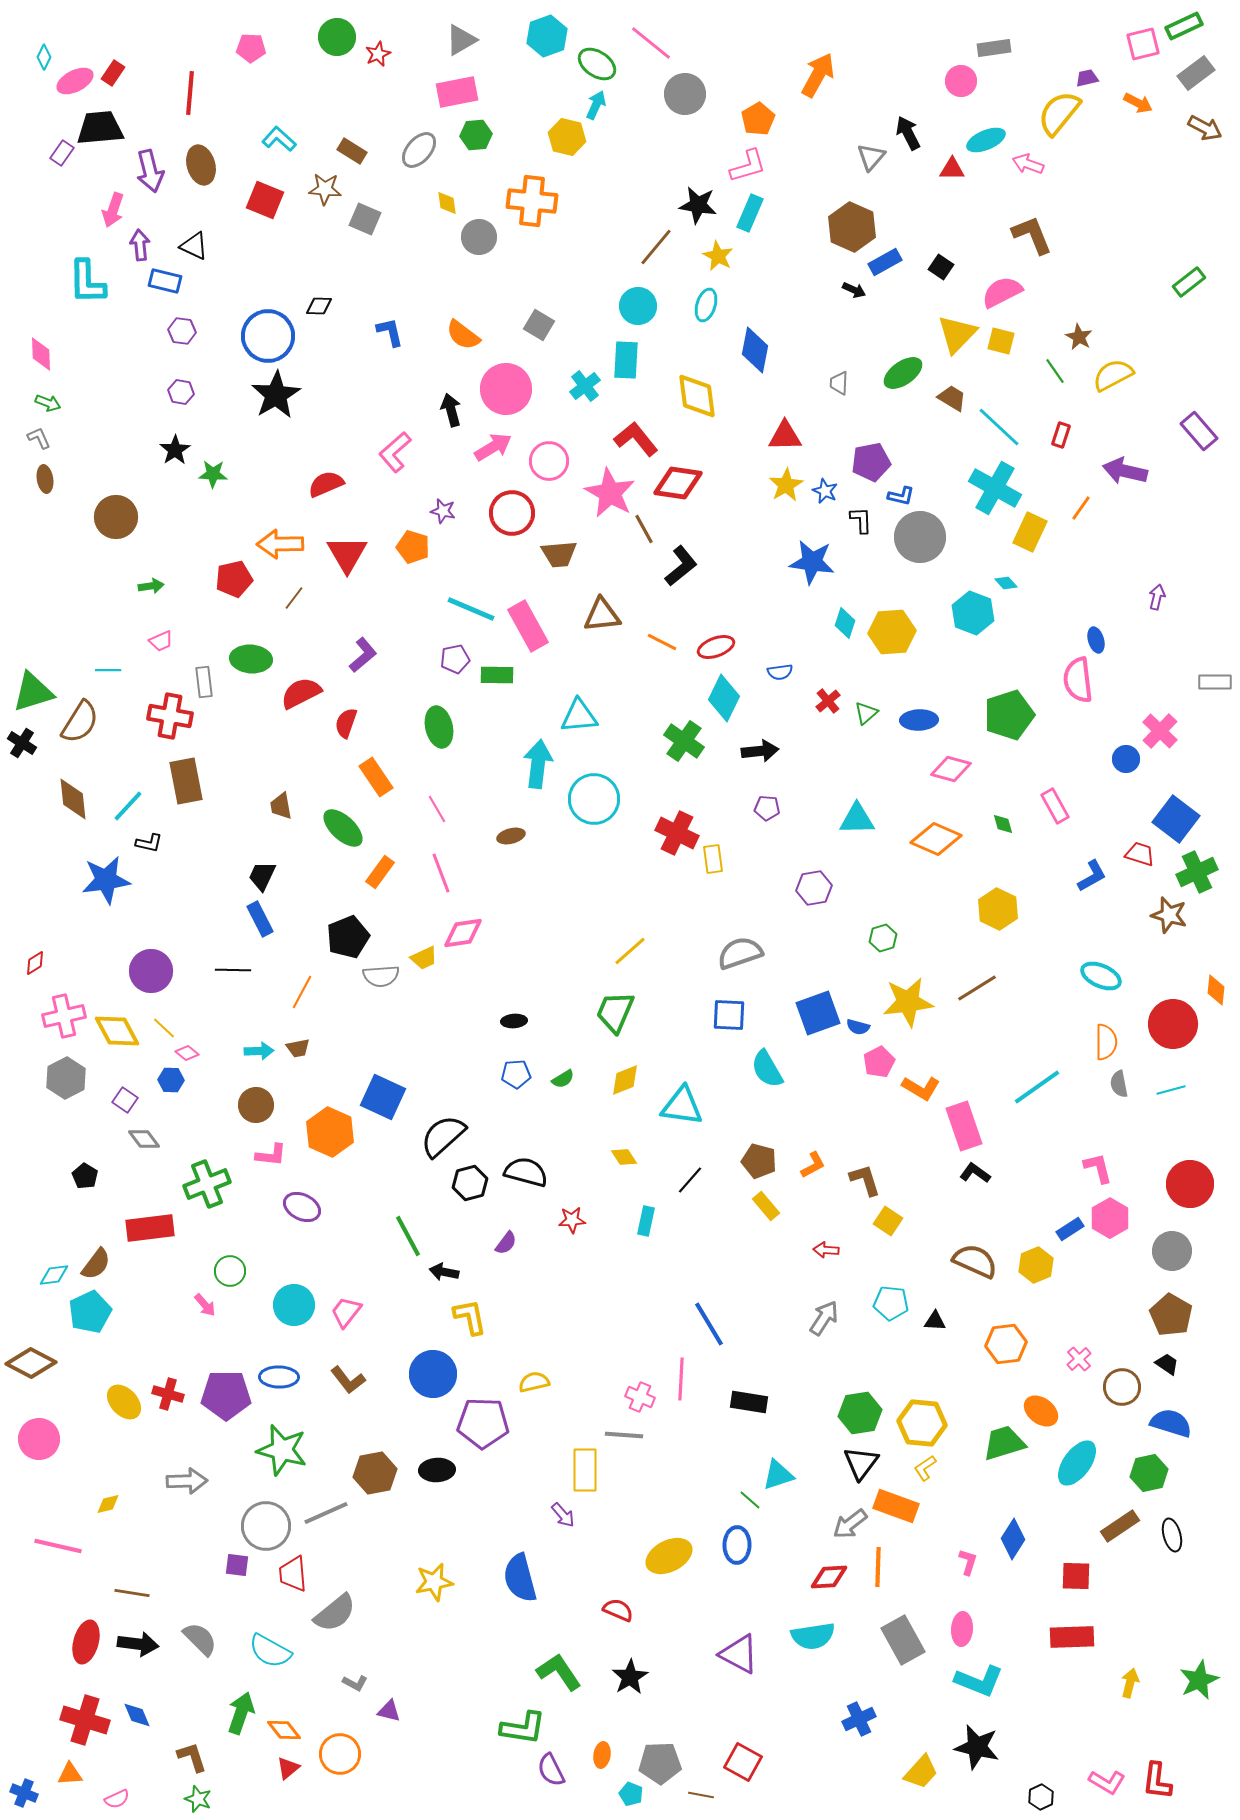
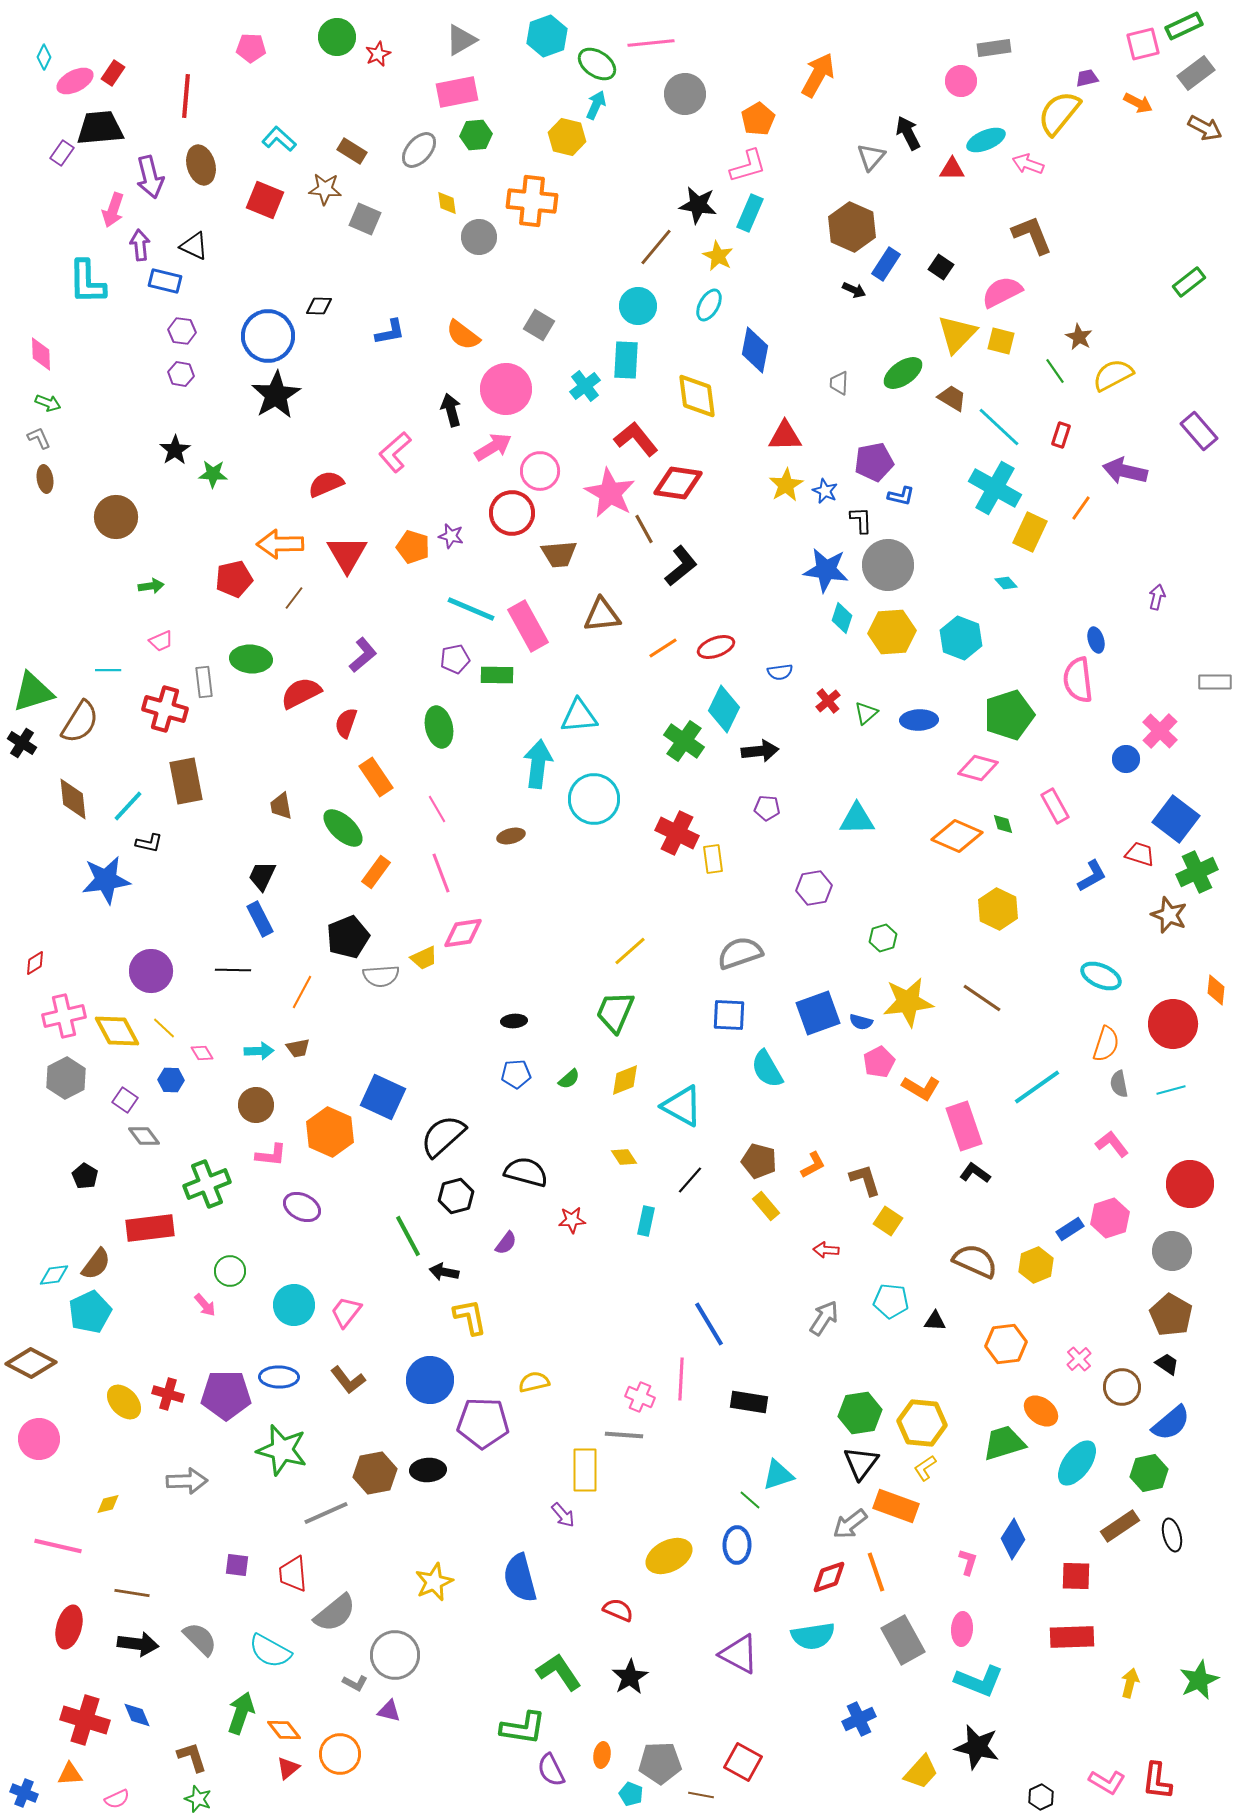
pink line at (651, 43): rotated 45 degrees counterclockwise
red line at (190, 93): moved 4 px left, 3 px down
purple arrow at (150, 171): moved 6 px down
blue rectangle at (885, 262): moved 1 px right, 2 px down; rotated 28 degrees counterclockwise
cyan ellipse at (706, 305): moved 3 px right; rotated 12 degrees clockwise
blue L-shape at (390, 332): rotated 92 degrees clockwise
purple hexagon at (181, 392): moved 18 px up
pink circle at (549, 461): moved 9 px left, 10 px down
purple pentagon at (871, 462): moved 3 px right
purple star at (443, 511): moved 8 px right, 25 px down
gray circle at (920, 537): moved 32 px left, 28 px down
blue star at (812, 562): moved 14 px right, 8 px down
cyan hexagon at (973, 613): moved 12 px left, 25 px down
cyan diamond at (845, 623): moved 3 px left, 5 px up
orange line at (662, 642): moved 1 px right, 6 px down; rotated 60 degrees counterclockwise
cyan diamond at (724, 698): moved 11 px down
red cross at (170, 716): moved 5 px left, 7 px up; rotated 6 degrees clockwise
pink diamond at (951, 769): moved 27 px right, 1 px up
orange diamond at (936, 839): moved 21 px right, 3 px up
orange rectangle at (380, 872): moved 4 px left
brown star at (1169, 915): rotated 6 degrees clockwise
brown line at (977, 988): moved 5 px right, 10 px down; rotated 66 degrees clockwise
blue semicircle at (858, 1027): moved 3 px right, 5 px up
orange semicircle at (1106, 1042): moved 2 px down; rotated 18 degrees clockwise
pink diamond at (187, 1053): moved 15 px right; rotated 20 degrees clockwise
green semicircle at (563, 1079): moved 6 px right; rotated 10 degrees counterclockwise
cyan triangle at (682, 1106): rotated 21 degrees clockwise
gray diamond at (144, 1139): moved 3 px up
pink L-shape at (1098, 1168): moved 14 px right, 24 px up; rotated 24 degrees counterclockwise
black hexagon at (470, 1183): moved 14 px left, 13 px down
pink hexagon at (1110, 1218): rotated 12 degrees clockwise
cyan pentagon at (891, 1303): moved 2 px up
blue circle at (433, 1374): moved 3 px left, 6 px down
blue semicircle at (1171, 1423): rotated 123 degrees clockwise
black ellipse at (437, 1470): moved 9 px left
gray circle at (266, 1526): moved 129 px right, 129 px down
orange line at (878, 1567): moved 2 px left, 5 px down; rotated 21 degrees counterclockwise
red diamond at (829, 1577): rotated 15 degrees counterclockwise
yellow star at (434, 1582): rotated 12 degrees counterclockwise
red ellipse at (86, 1642): moved 17 px left, 15 px up
